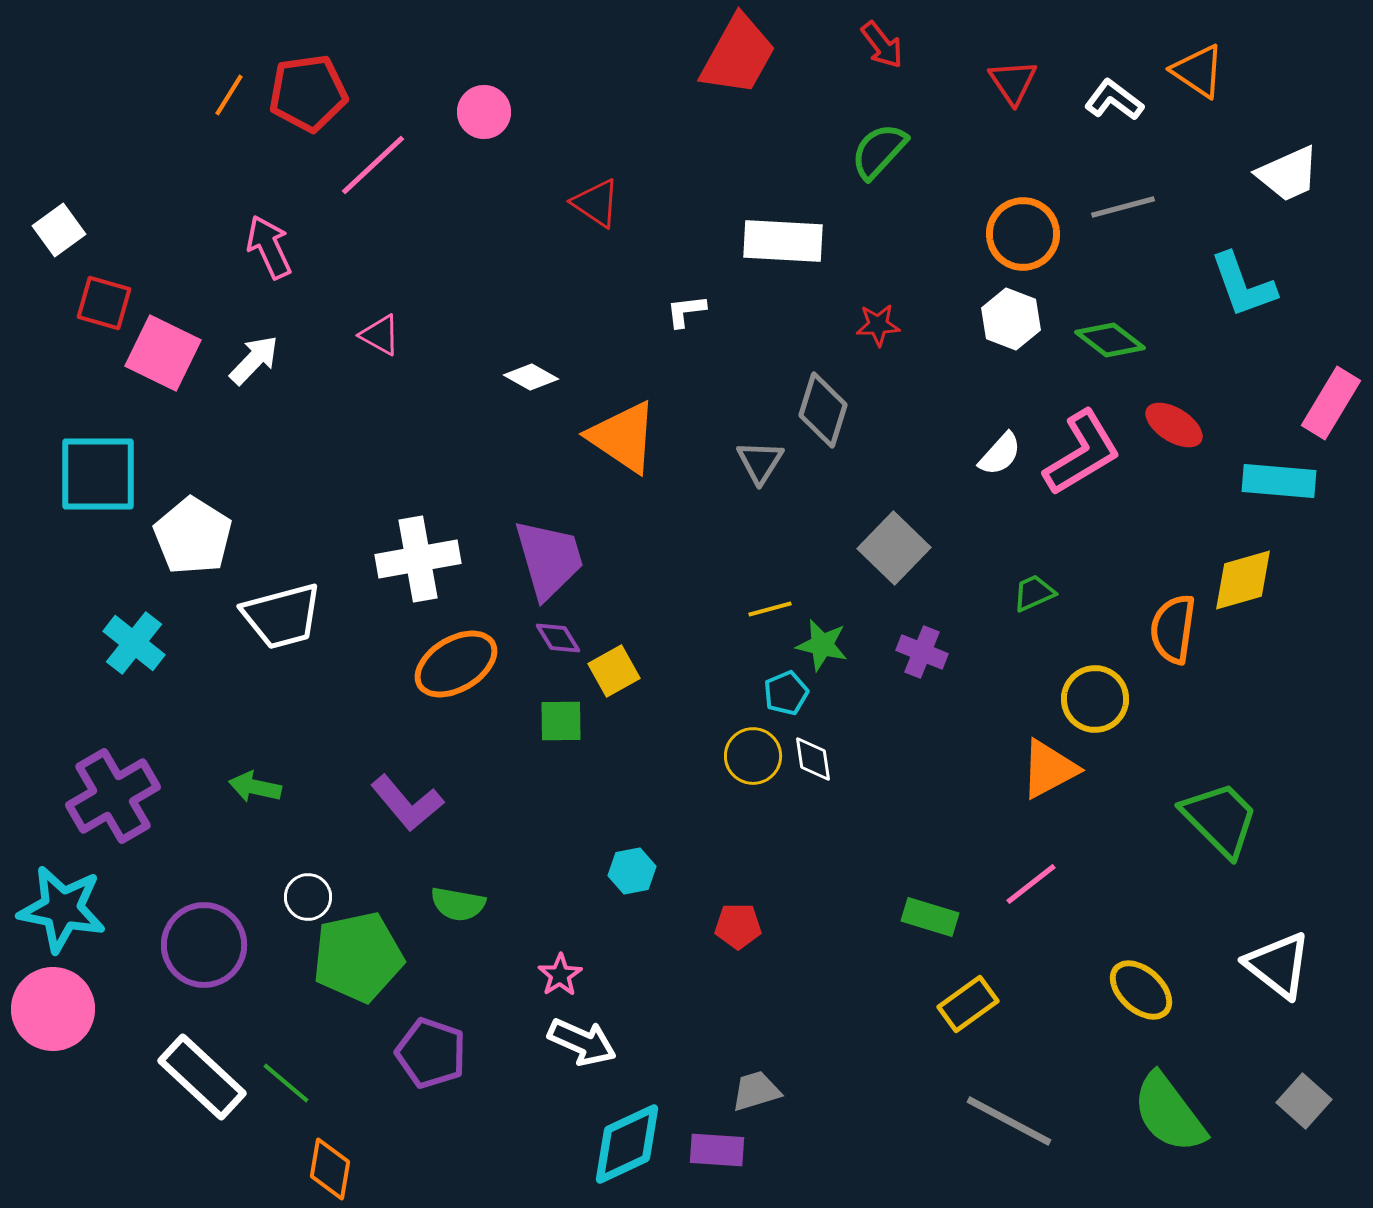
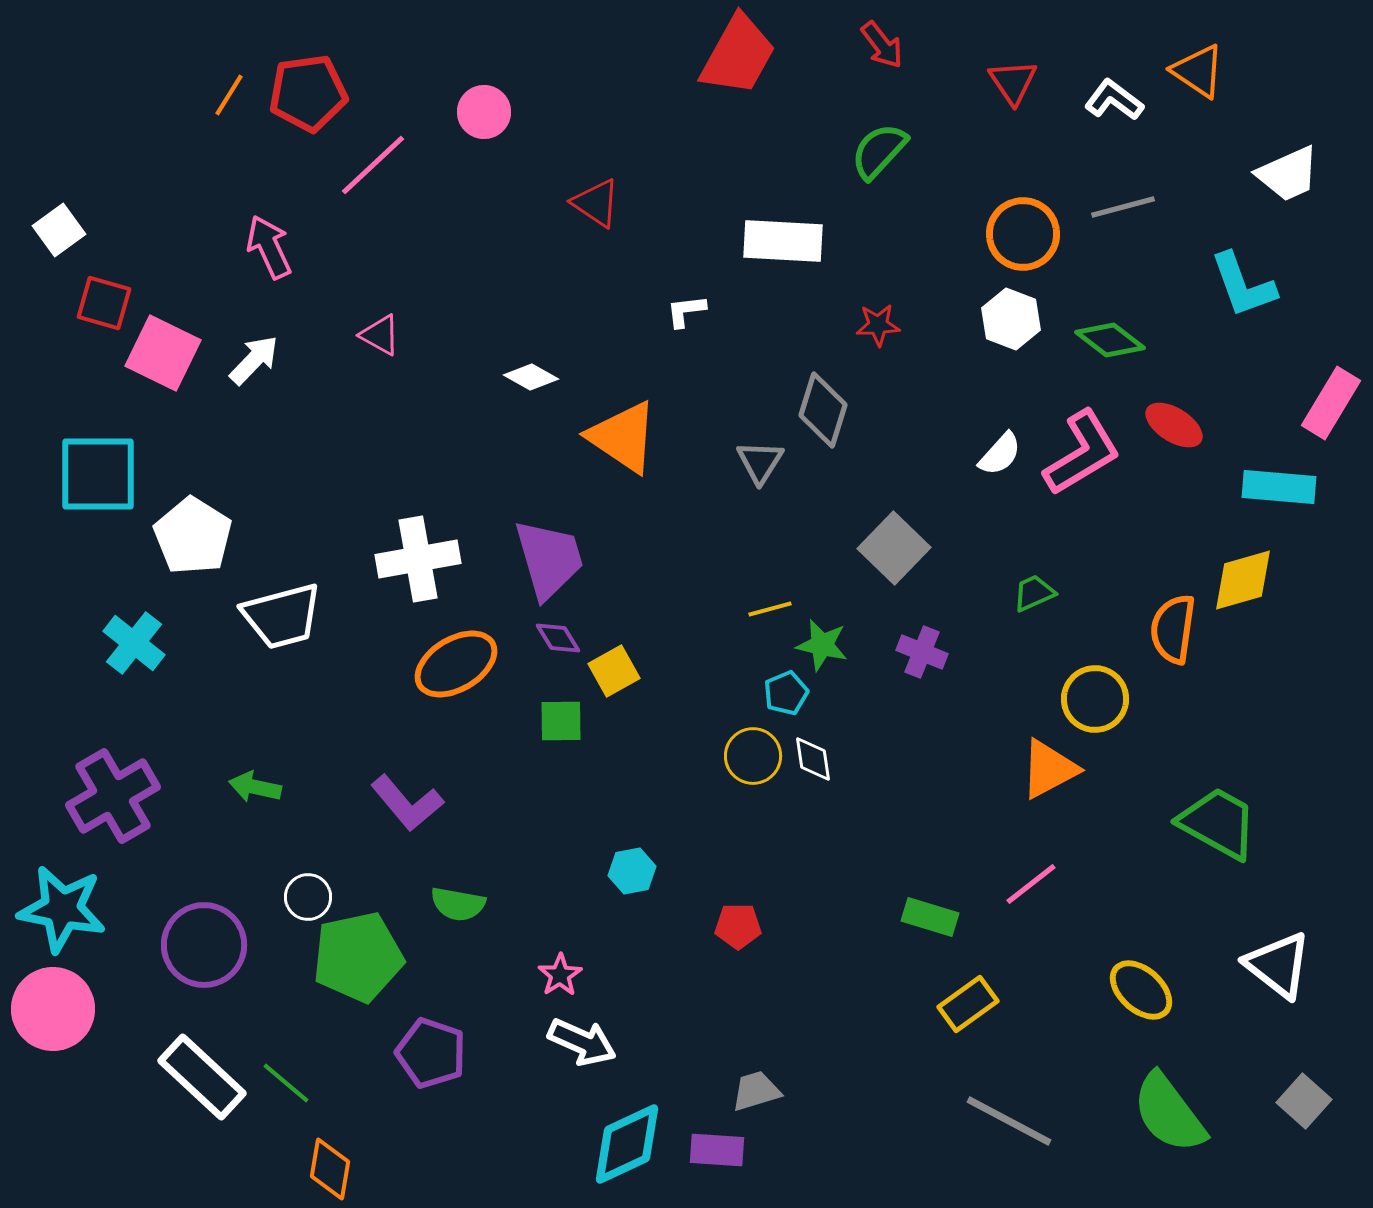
cyan rectangle at (1279, 481): moved 6 px down
green trapezoid at (1220, 819): moved 2 px left, 4 px down; rotated 16 degrees counterclockwise
